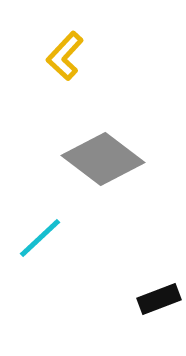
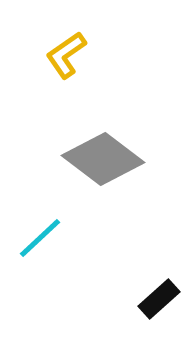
yellow L-shape: moved 1 px right, 1 px up; rotated 12 degrees clockwise
black rectangle: rotated 21 degrees counterclockwise
